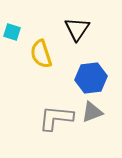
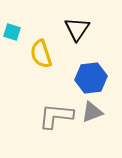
gray L-shape: moved 2 px up
